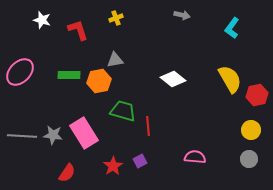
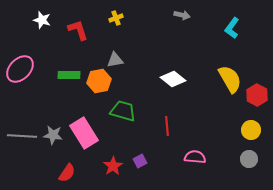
pink ellipse: moved 3 px up
red hexagon: rotated 20 degrees counterclockwise
red line: moved 19 px right
